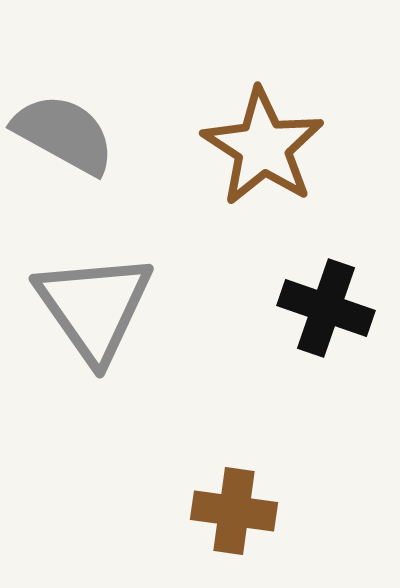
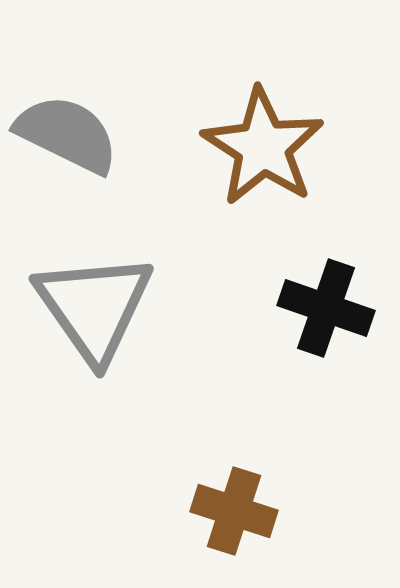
gray semicircle: moved 3 px right; rotated 3 degrees counterclockwise
brown cross: rotated 10 degrees clockwise
